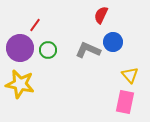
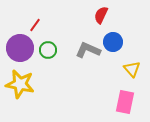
yellow triangle: moved 2 px right, 6 px up
